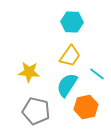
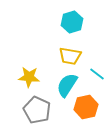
cyan hexagon: rotated 20 degrees counterclockwise
yellow trapezoid: rotated 65 degrees clockwise
yellow star: moved 5 px down
gray pentagon: moved 1 px right, 1 px up; rotated 12 degrees clockwise
